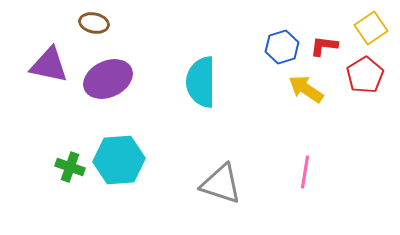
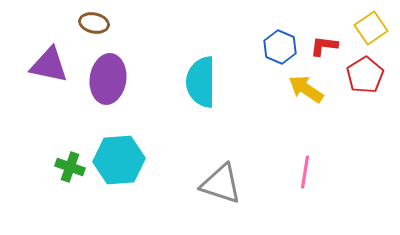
blue hexagon: moved 2 px left; rotated 20 degrees counterclockwise
purple ellipse: rotated 57 degrees counterclockwise
